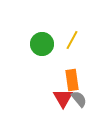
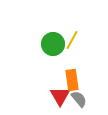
green circle: moved 11 px right
red triangle: moved 3 px left, 2 px up
